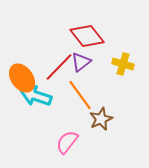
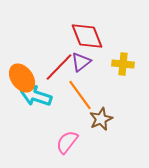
red diamond: rotated 16 degrees clockwise
yellow cross: rotated 10 degrees counterclockwise
